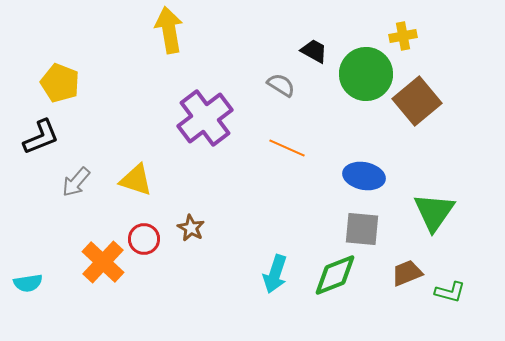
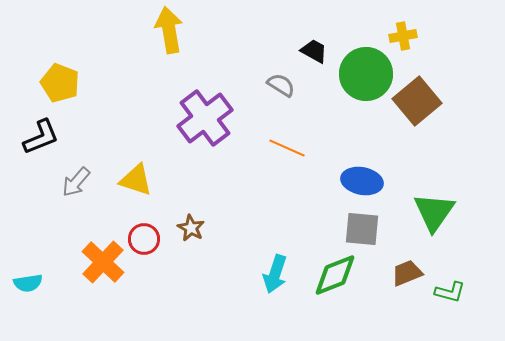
blue ellipse: moved 2 px left, 5 px down
